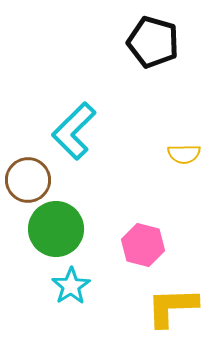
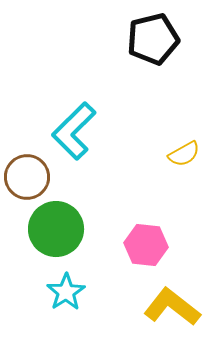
black pentagon: moved 3 px up; rotated 30 degrees counterclockwise
yellow semicircle: rotated 28 degrees counterclockwise
brown circle: moved 1 px left, 3 px up
pink hexagon: moved 3 px right; rotated 9 degrees counterclockwise
cyan star: moved 5 px left, 6 px down
yellow L-shape: rotated 40 degrees clockwise
